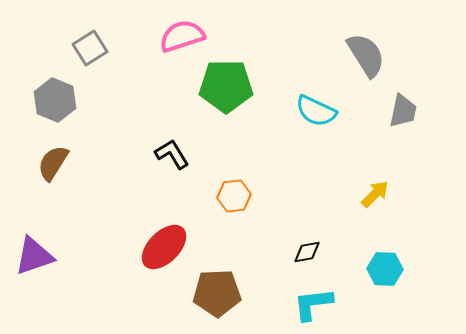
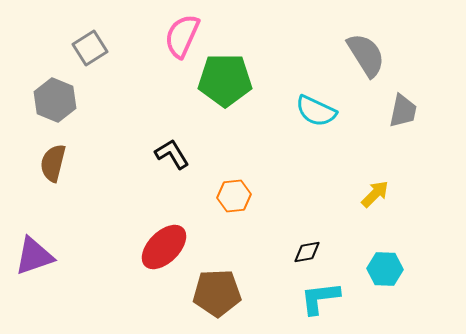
pink semicircle: rotated 48 degrees counterclockwise
green pentagon: moved 1 px left, 6 px up
brown semicircle: rotated 18 degrees counterclockwise
cyan L-shape: moved 7 px right, 6 px up
